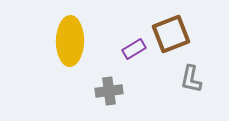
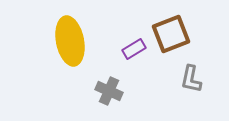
yellow ellipse: rotated 12 degrees counterclockwise
gray cross: rotated 32 degrees clockwise
